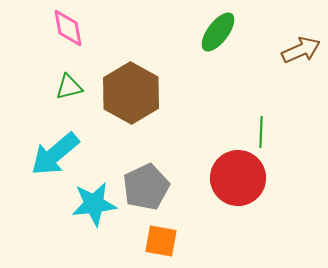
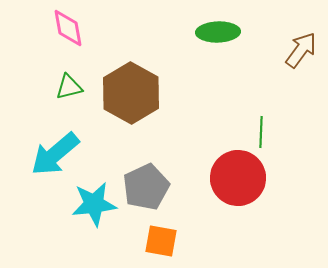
green ellipse: rotated 51 degrees clockwise
brown arrow: rotated 30 degrees counterclockwise
